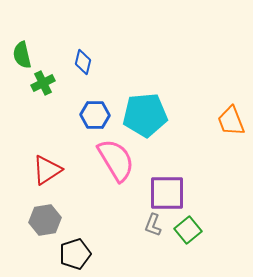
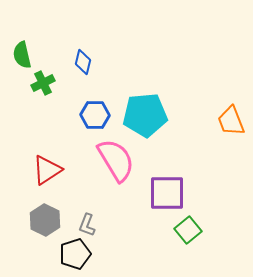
gray hexagon: rotated 24 degrees counterclockwise
gray L-shape: moved 66 px left
